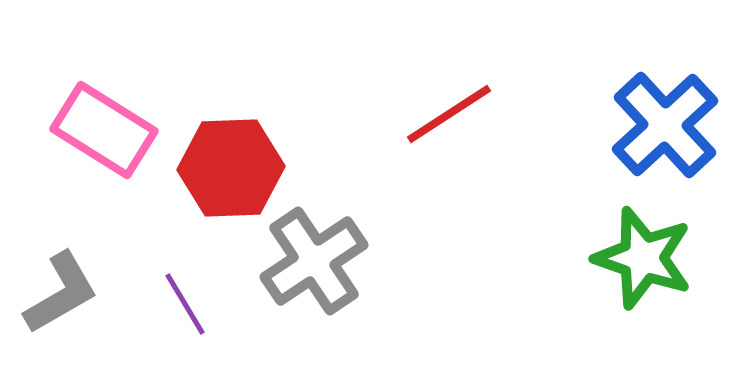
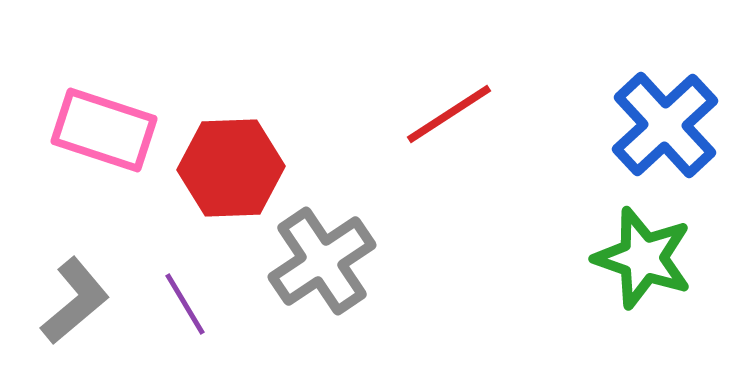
pink rectangle: rotated 14 degrees counterclockwise
gray cross: moved 8 px right
gray L-shape: moved 14 px right, 8 px down; rotated 10 degrees counterclockwise
